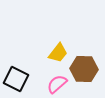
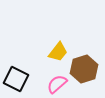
yellow trapezoid: moved 1 px up
brown hexagon: rotated 20 degrees counterclockwise
